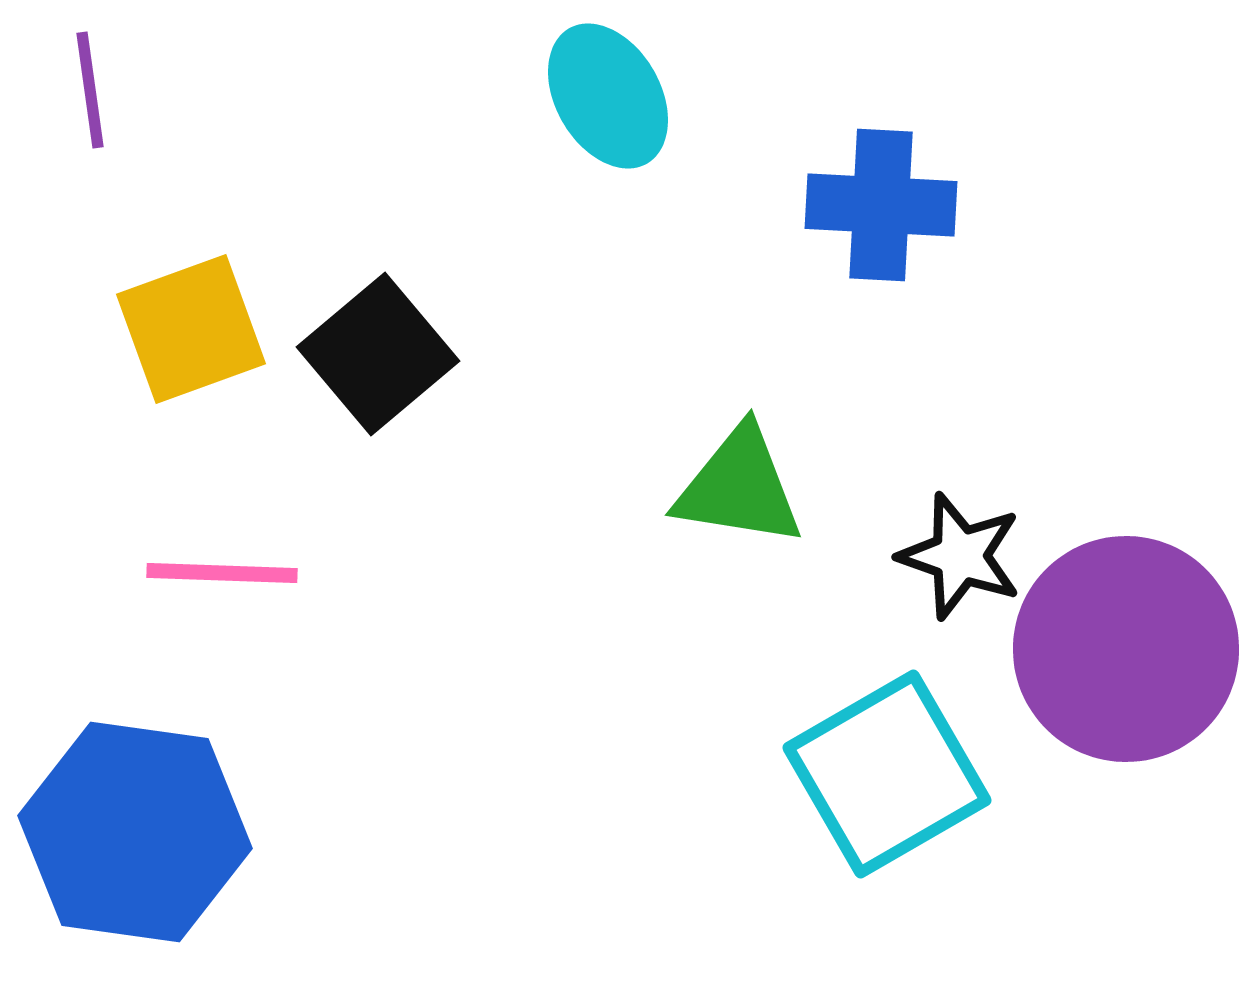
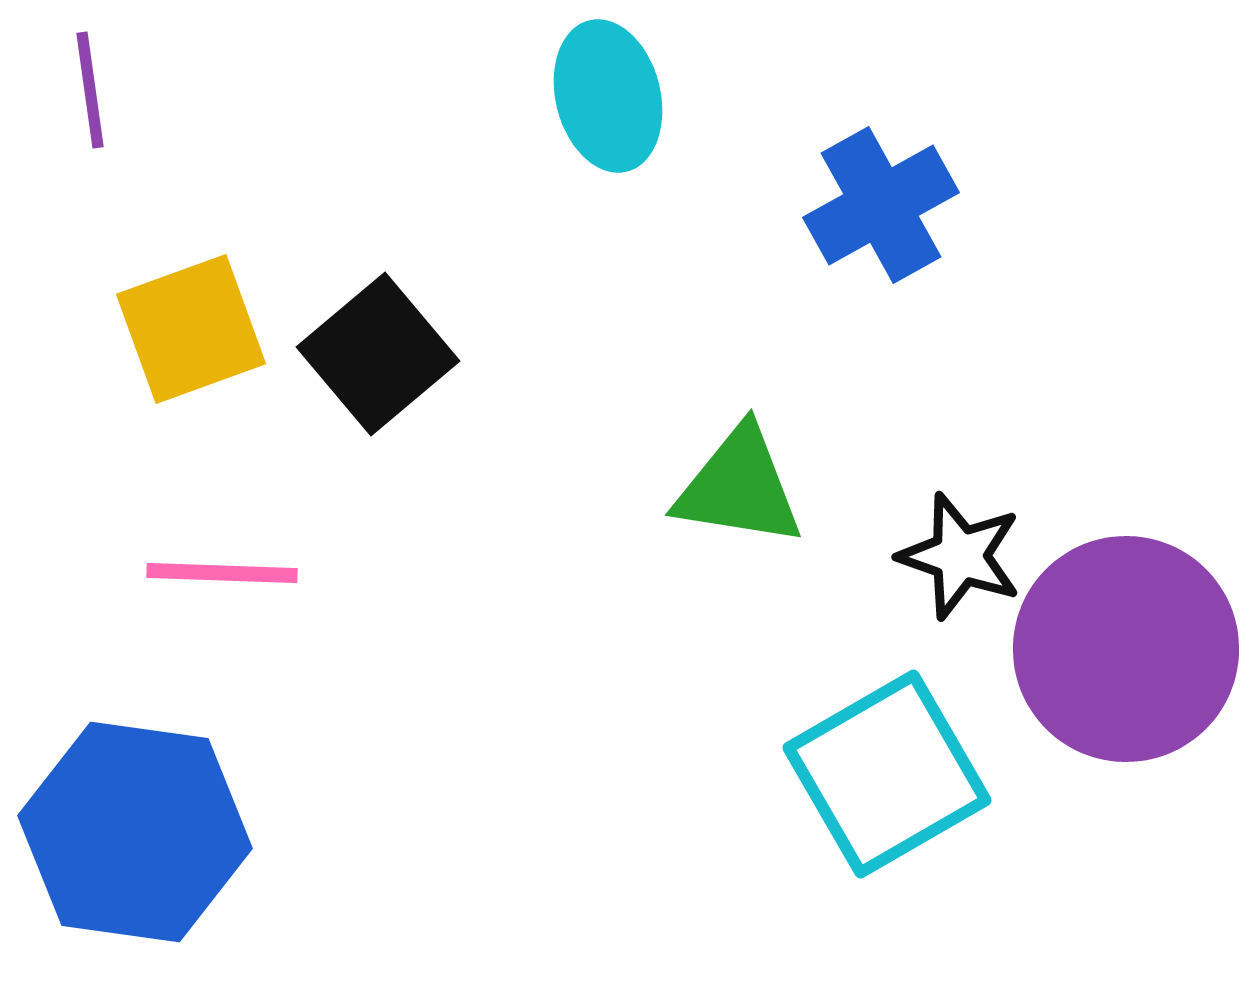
cyan ellipse: rotated 16 degrees clockwise
blue cross: rotated 32 degrees counterclockwise
